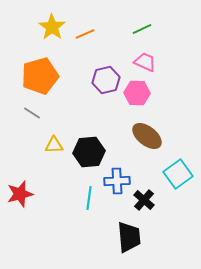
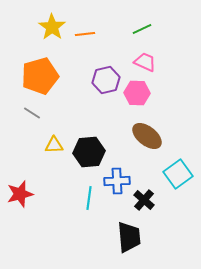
orange line: rotated 18 degrees clockwise
